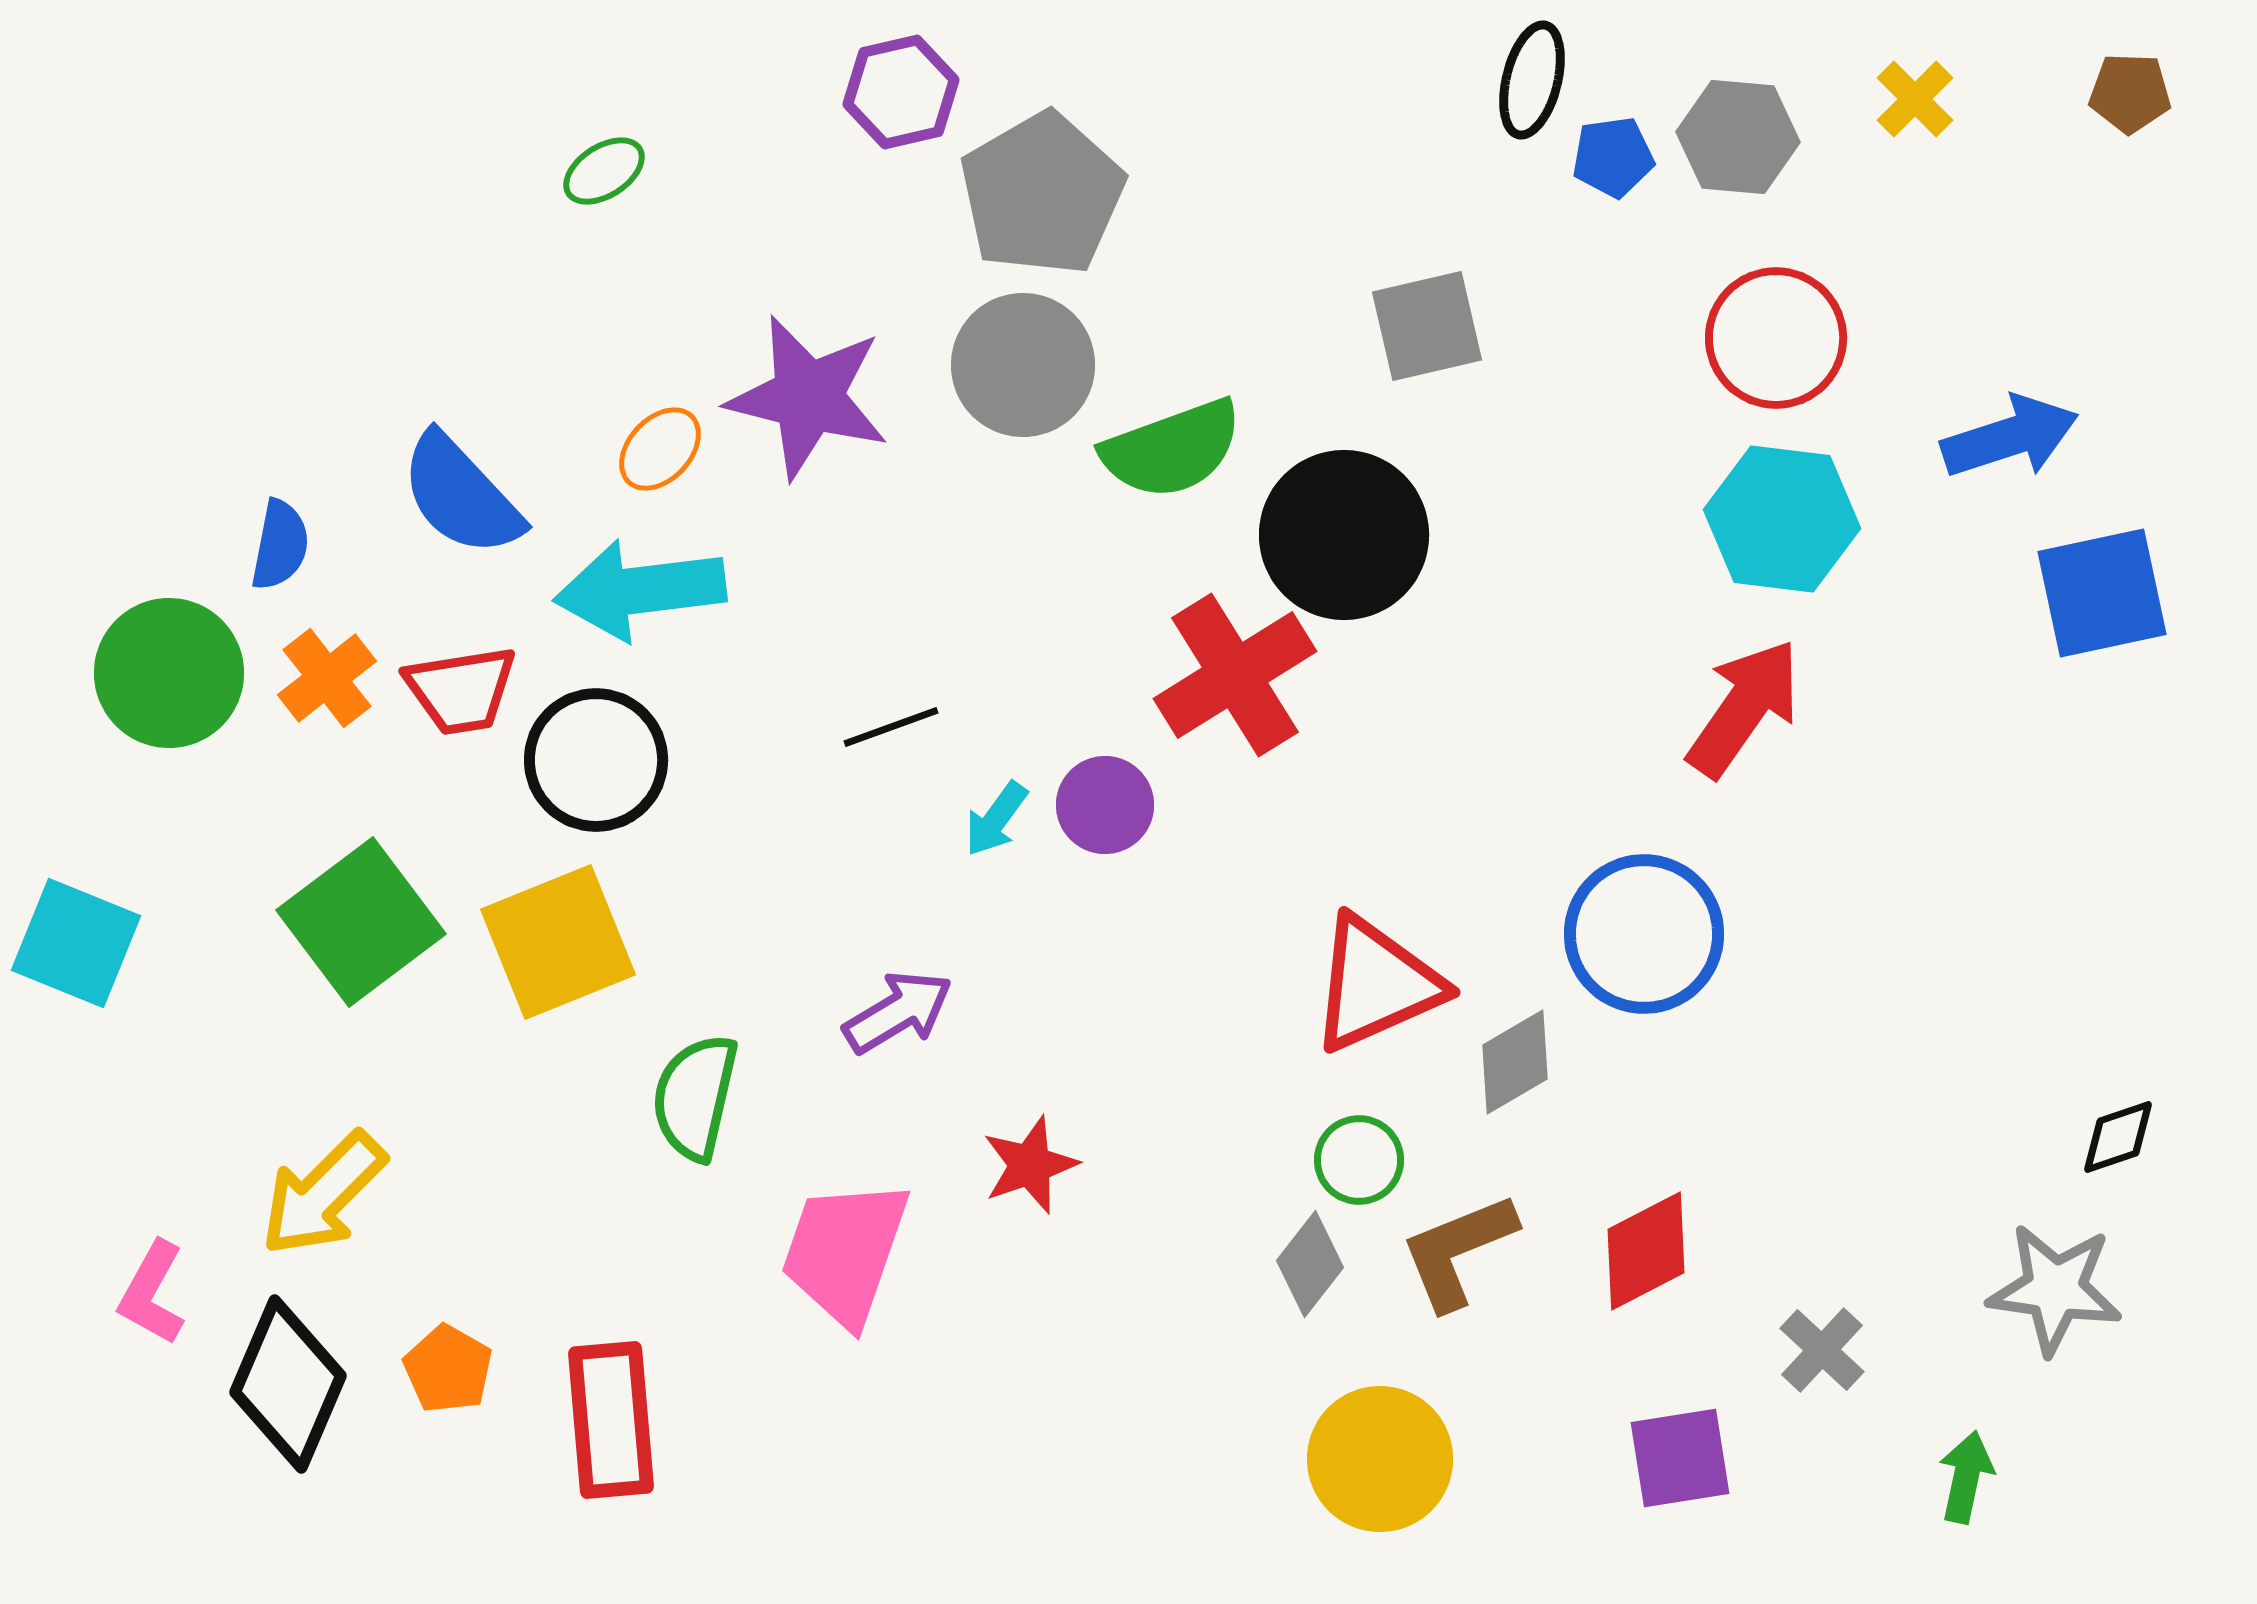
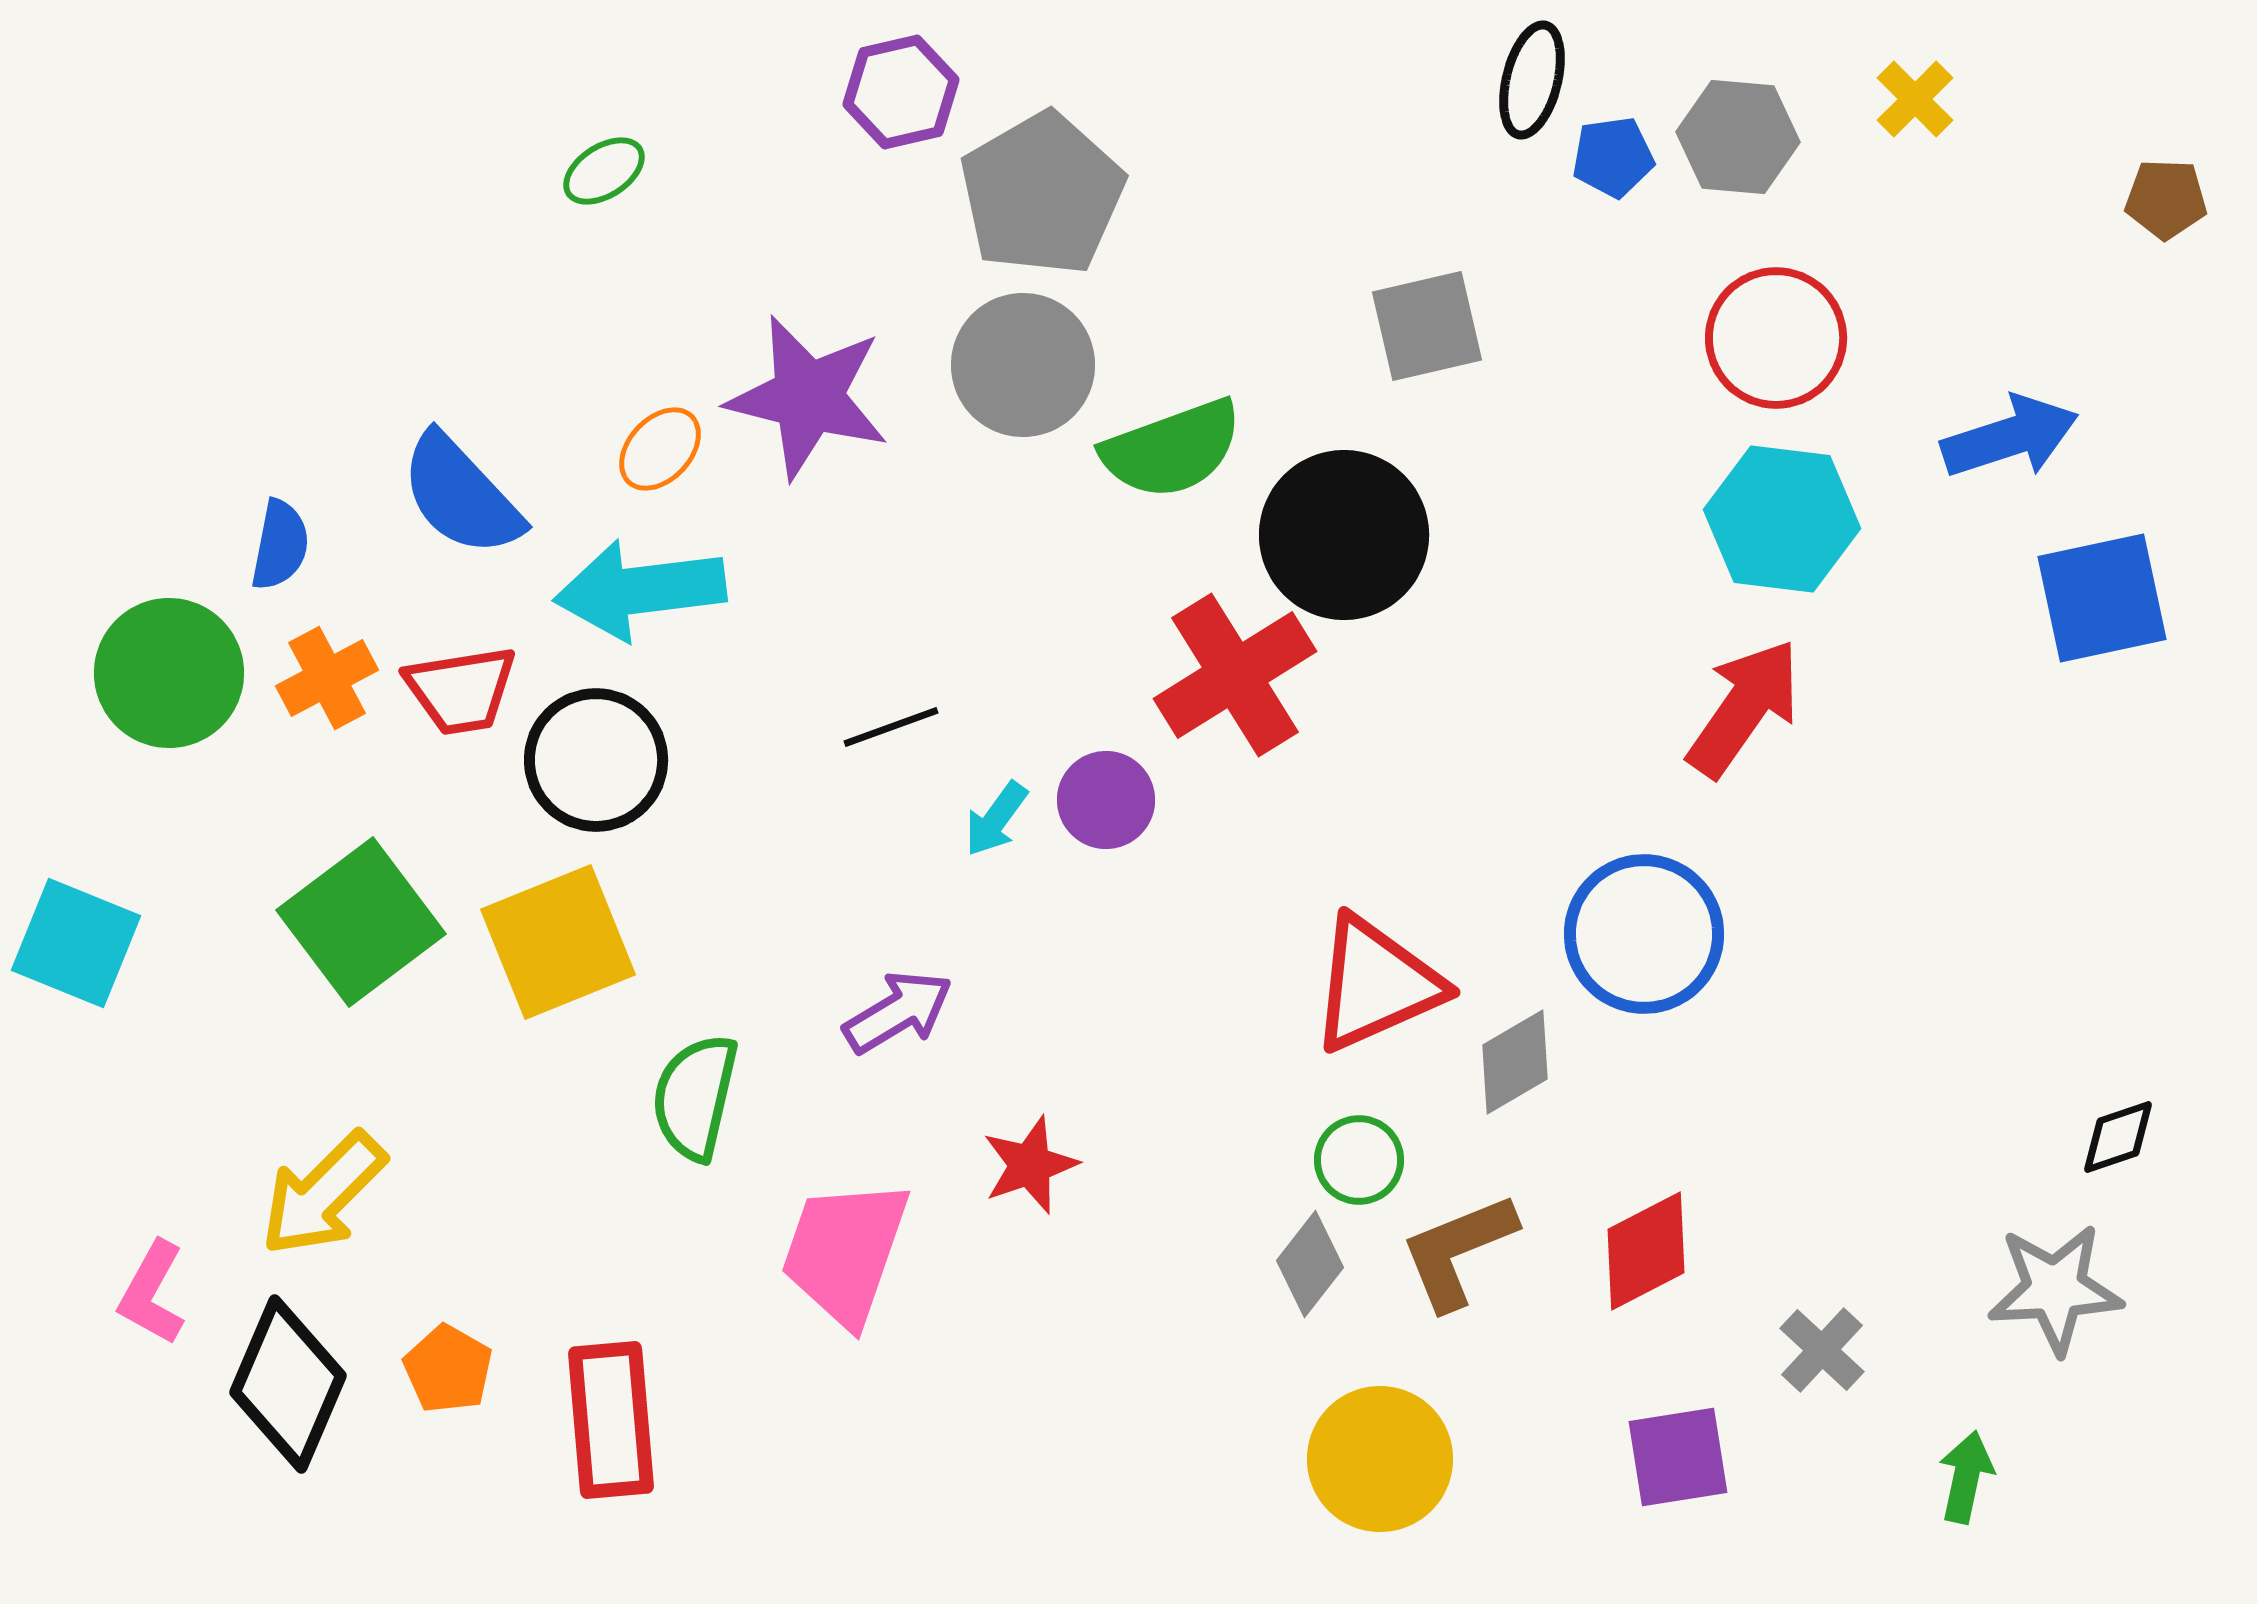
brown pentagon at (2130, 93): moved 36 px right, 106 px down
blue square at (2102, 593): moved 5 px down
orange cross at (327, 678): rotated 10 degrees clockwise
purple circle at (1105, 805): moved 1 px right, 5 px up
gray star at (2055, 1289): rotated 11 degrees counterclockwise
purple square at (1680, 1458): moved 2 px left, 1 px up
